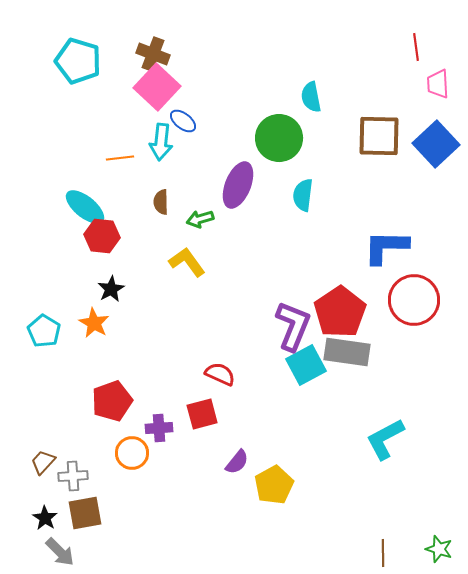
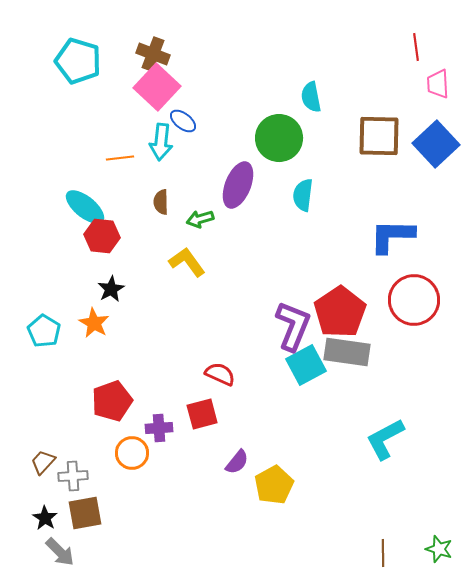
blue L-shape at (386, 247): moved 6 px right, 11 px up
